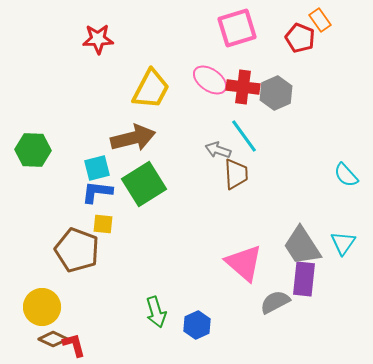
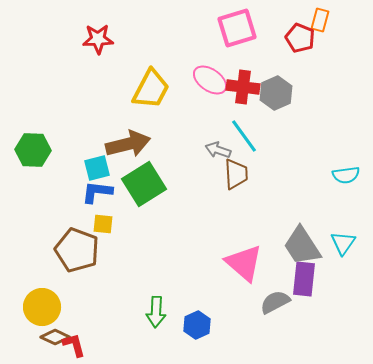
orange rectangle: rotated 50 degrees clockwise
brown arrow: moved 5 px left, 6 px down
cyan semicircle: rotated 56 degrees counterclockwise
green arrow: rotated 20 degrees clockwise
brown diamond: moved 2 px right, 2 px up
